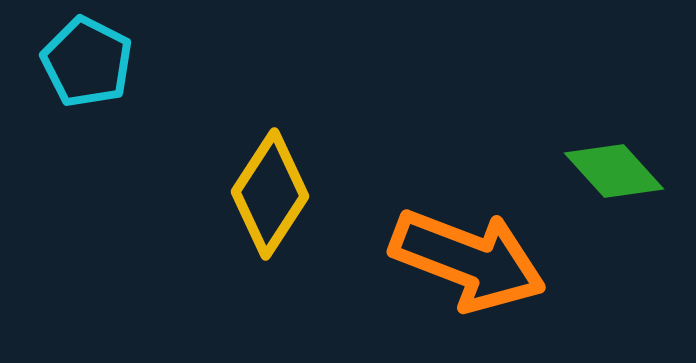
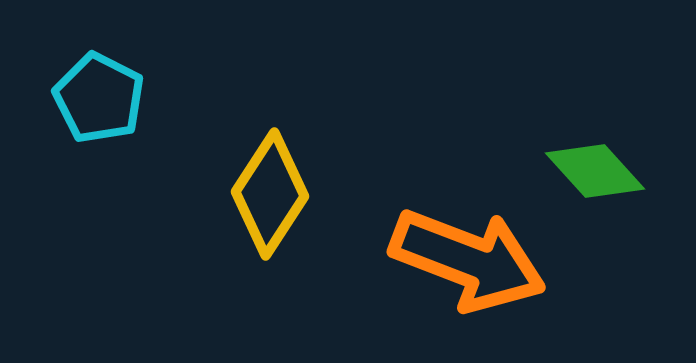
cyan pentagon: moved 12 px right, 36 px down
green diamond: moved 19 px left
